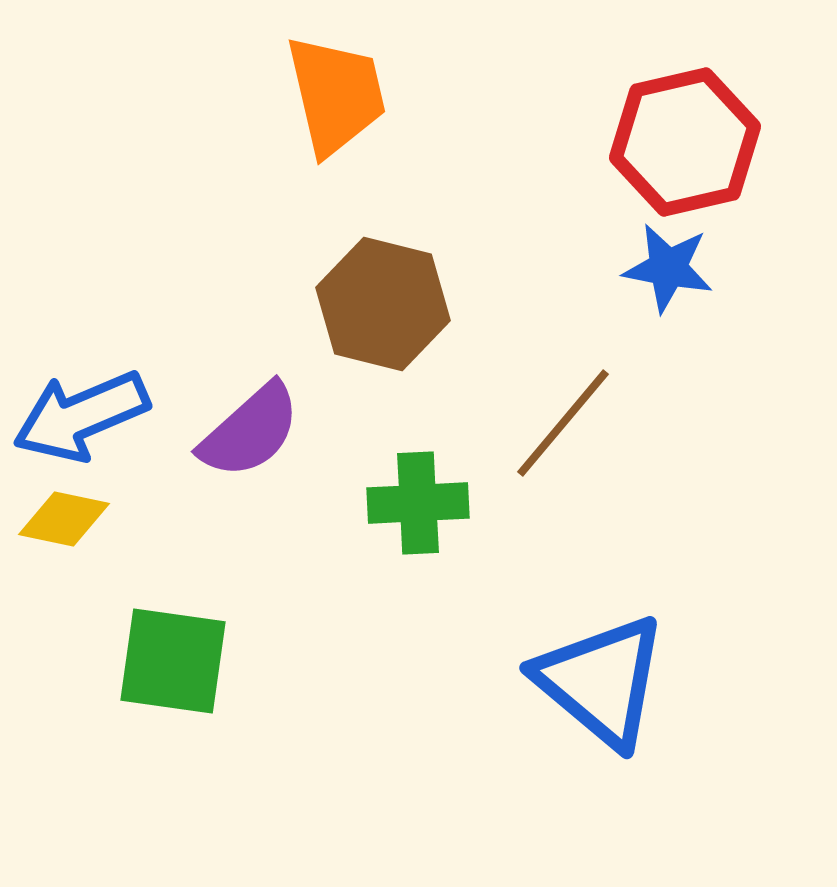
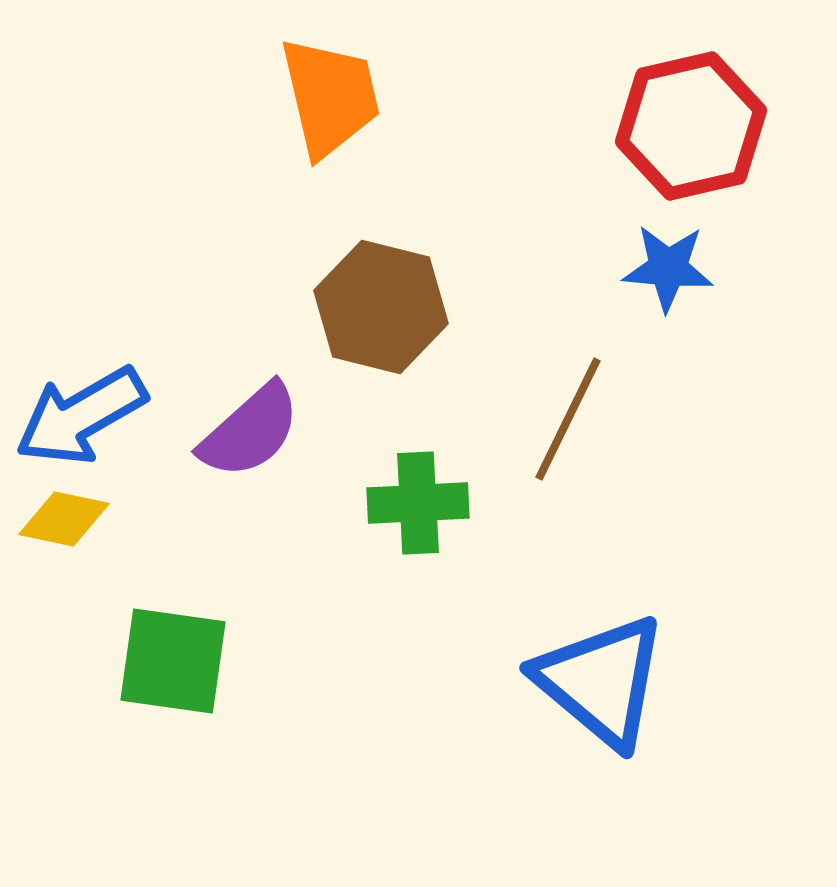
orange trapezoid: moved 6 px left, 2 px down
red hexagon: moved 6 px right, 16 px up
blue star: rotated 6 degrees counterclockwise
brown hexagon: moved 2 px left, 3 px down
blue arrow: rotated 7 degrees counterclockwise
brown line: moved 5 px right, 4 px up; rotated 14 degrees counterclockwise
